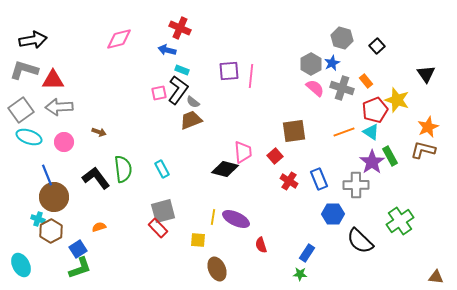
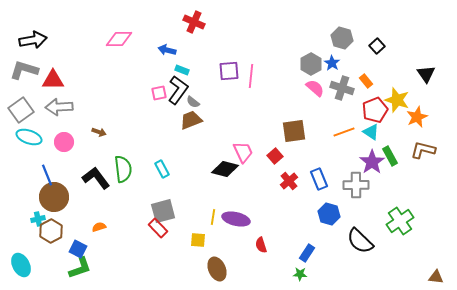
red cross at (180, 28): moved 14 px right, 6 px up
pink diamond at (119, 39): rotated 12 degrees clockwise
blue star at (332, 63): rotated 14 degrees counterclockwise
orange star at (428, 127): moved 11 px left, 10 px up
pink trapezoid at (243, 152): rotated 20 degrees counterclockwise
red cross at (289, 181): rotated 18 degrees clockwise
blue hexagon at (333, 214): moved 4 px left; rotated 15 degrees clockwise
cyan cross at (38, 219): rotated 32 degrees counterclockwise
purple ellipse at (236, 219): rotated 12 degrees counterclockwise
blue square at (78, 249): rotated 30 degrees counterclockwise
